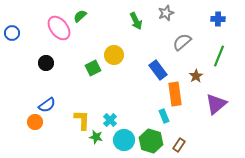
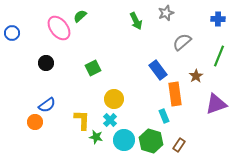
yellow circle: moved 44 px down
purple triangle: rotated 20 degrees clockwise
